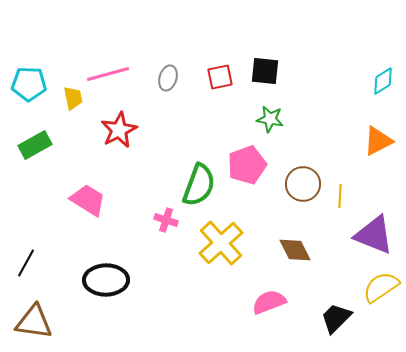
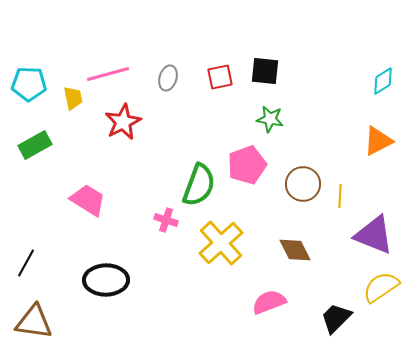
red star: moved 4 px right, 8 px up
